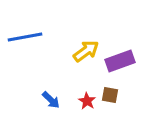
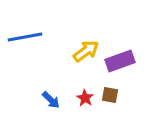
red star: moved 2 px left, 3 px up
